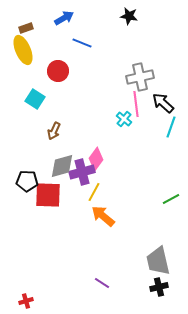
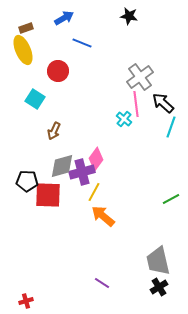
gray cross: rotated 24 degrees counterclockwise
black cross: rotated 18 degrees counterclockwise
